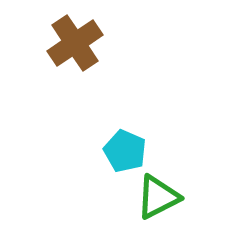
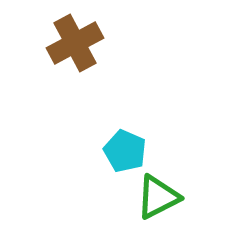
brown cross: rotated 6 degrees clockwise
